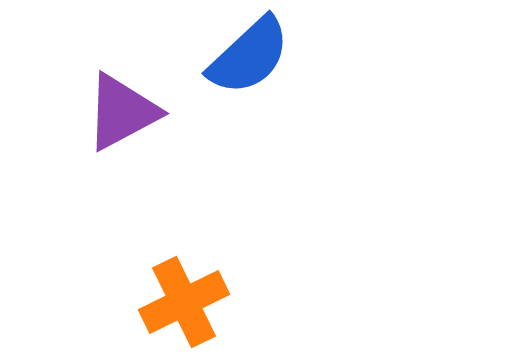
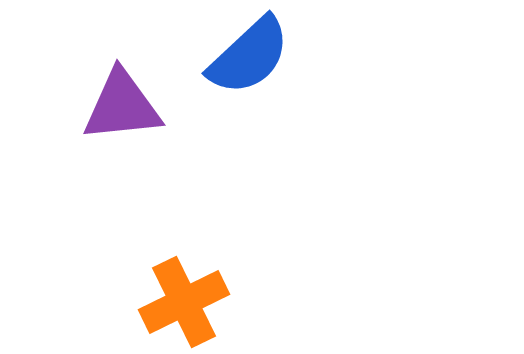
purple triangle: moved 6 px up; rotated 22 degrees clockwise
